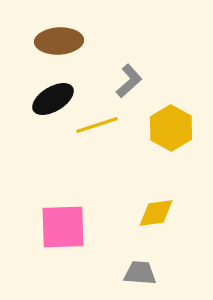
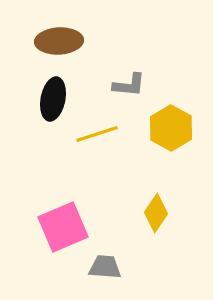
gray L-shape: moved 4 px down; rotated 48 degrees clockwise
black ellipse: rotated 48 degrees counterclockwise
yellow line: moved 9 px down
yellow diamond: rotated 48 degrees counterclockwise
pink square: rotated 21 degrees counterclockwise
gray trapezoid: moved 35 px left, 6 px up
